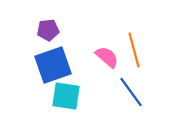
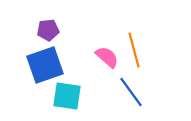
blue square: moved 8 px left
cyan square: moved 1 px right
